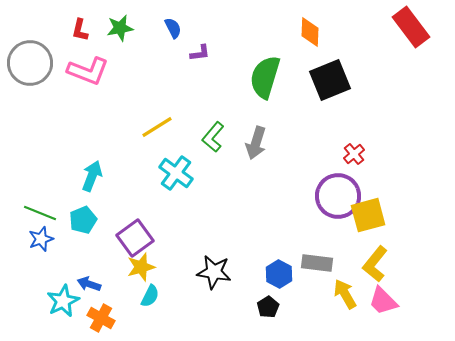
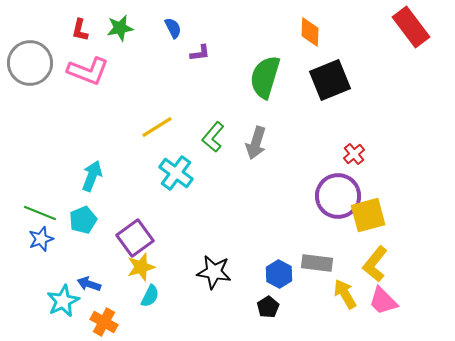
orange cross: moved 3 px right, 4 px down
